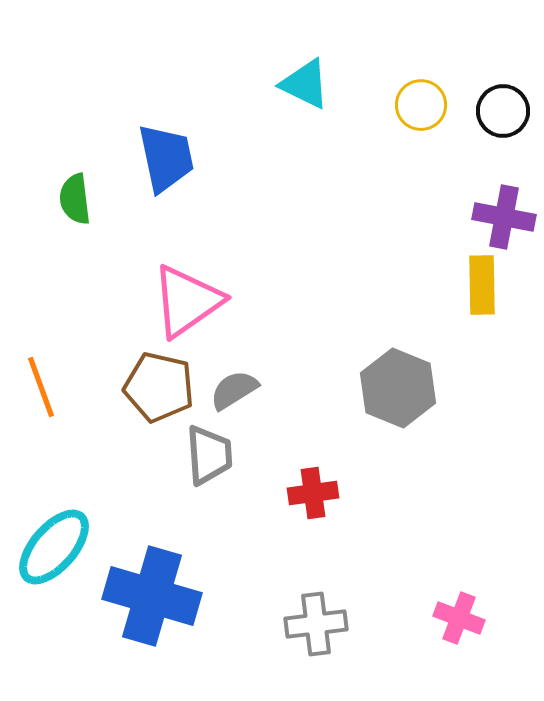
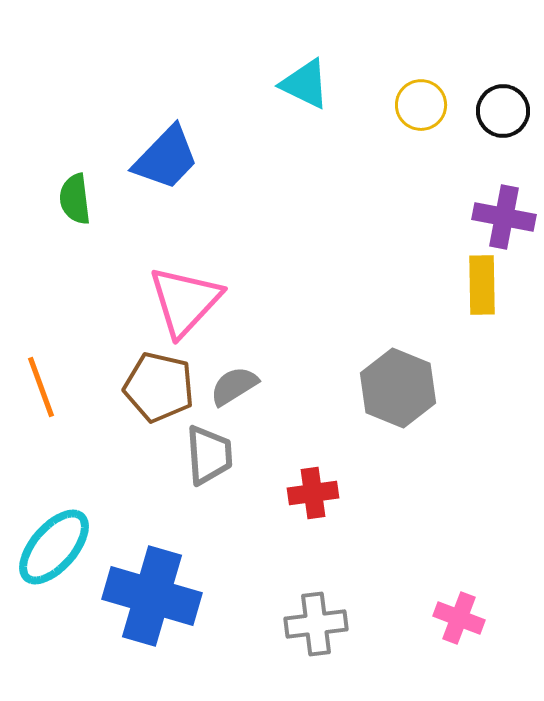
blue trapezoid: rotated 56 degrees clockwise
pink triangle: moved 2 px left; rotated 12 degrees counterclockwise
gray semicircle: moved 4 px up
